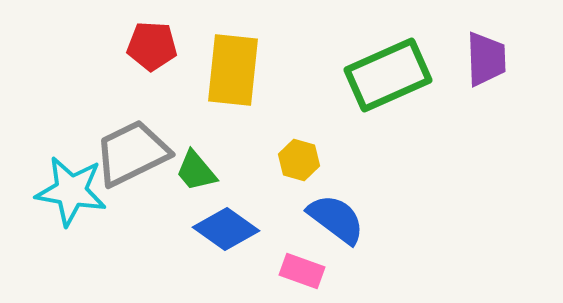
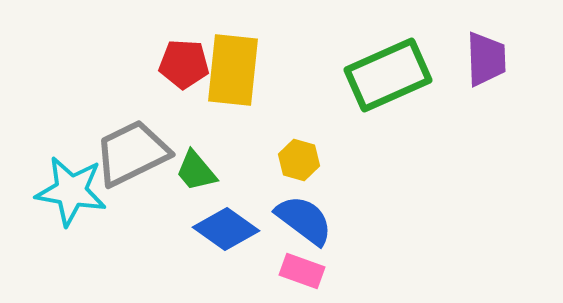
red pentagon: moved 32 px right, 18 px down
blue semicircle: moved 32 px left, 1 px down
